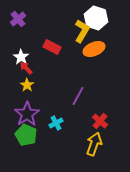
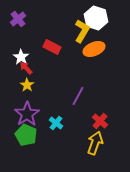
cyan cross: rotated 24 degrees counterclockwise
yellow arrow: moved 1 px right, 1 px up
